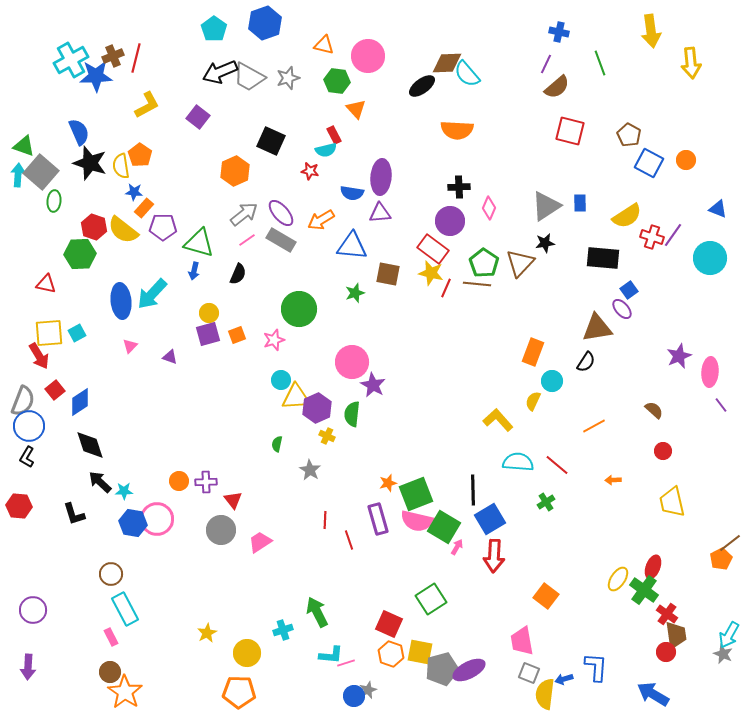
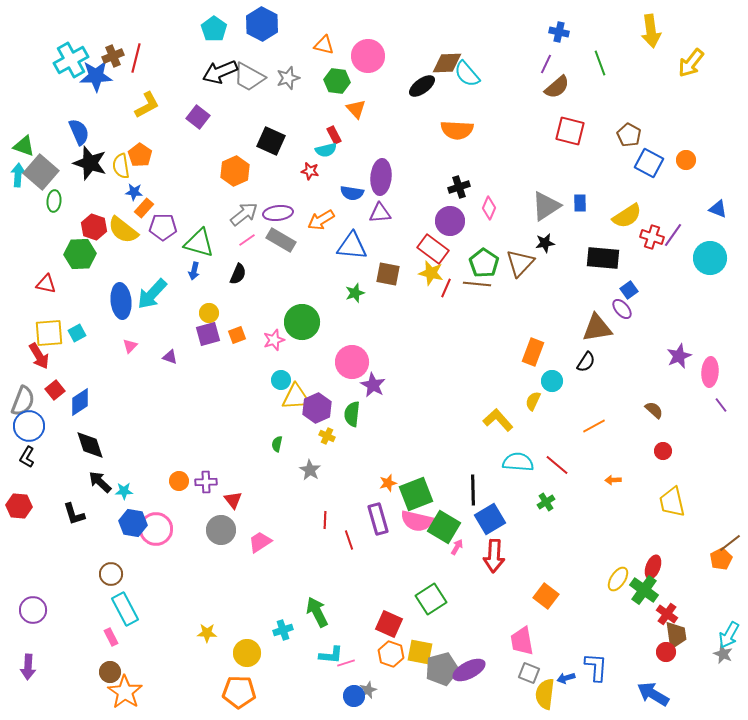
blue hexagon at (265, 23): moved 3 px left, 1 px down; rotated 12 degrees counterclockwise
yellow arrow at (691, 63): rotated 44 degrees clockwise
black cross at (459, 187): rotated 15 degrees counterclockwise
purple ellipse at (281, 213): moved 3 px left; rotated 56 degrees counterclockwise
green circle at (299, 309): moved 3 px right, 13 px down
pink circle at (157, 519): moved 1 px left, 10 px down
yellow star at (207, 633): rotated 30 degrees clockwise
blue arrow at (564, 679): moved 2 px right, 1 px up
